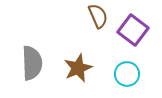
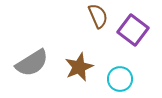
gray semicircle: rotated 60 degrees clockwise
brown star: moved 1 px right, 1 px up
cyan circle: moved 7 px left, 5 px down
